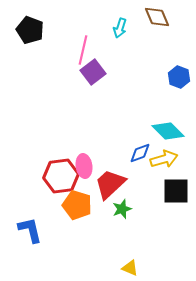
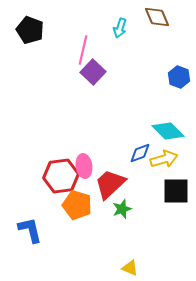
purple square: rotated 10 degrees counterclockwise
